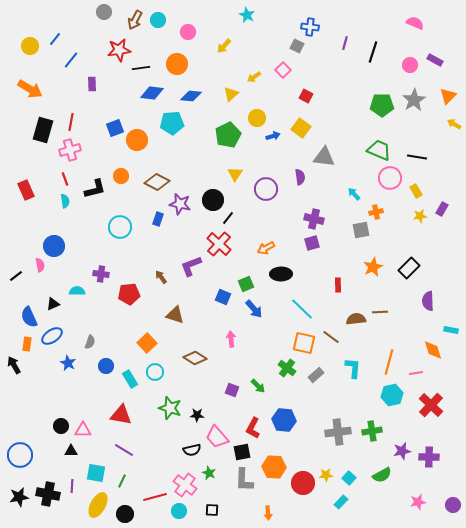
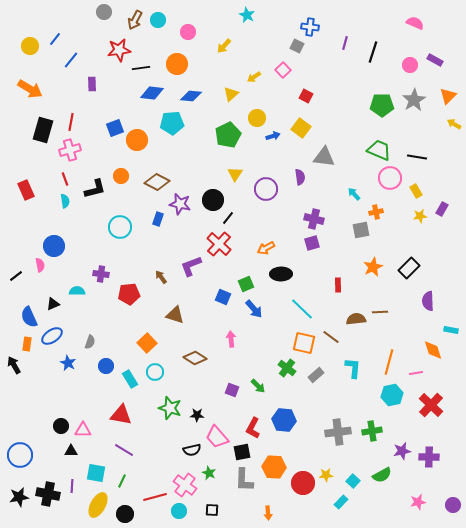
cyan square at (349, 478): moved 4 px right, 3 px down
